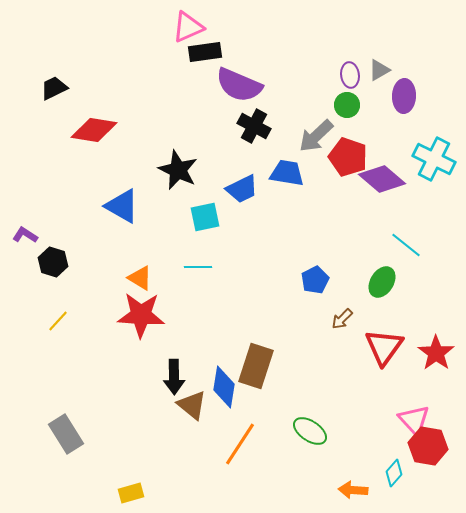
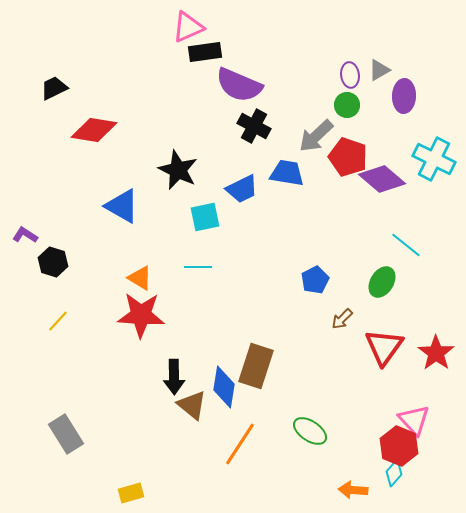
red hexagon at (428, 446): moved 29 px left; rotated 12 degrees clockwise
